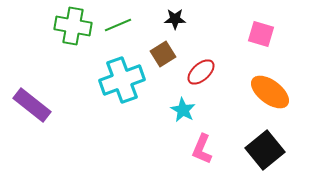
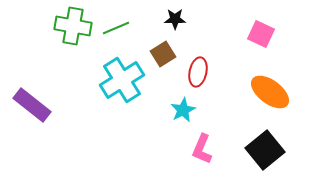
green line: moved 2 px left, 3 px down
pink square: rotated 8 degrees clockwise
red ellipse: moved 3 px left; rotated 36 degrees counterclockwise
cyan cross: rotated 12 degrees counterclockwise
cyan star: rotated 15 degrees clockwise
